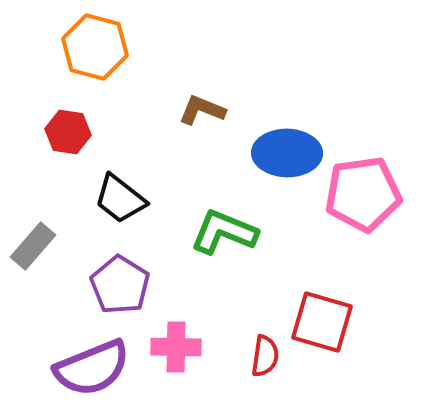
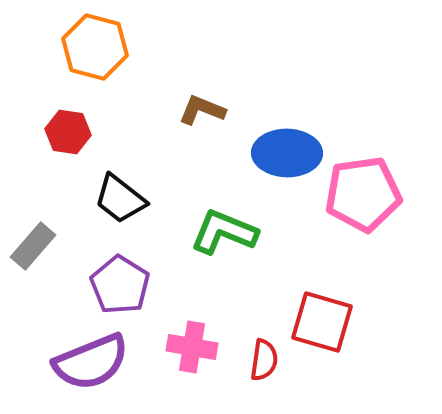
pink cross: moved 16 px right; rotated 9 degrees clockwise
red semicircle: moved 1 px left, 4 px down
purple semicircle: moved 1 px left, 6 px up
